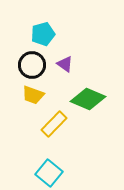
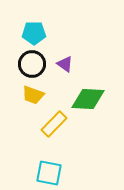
cyan pentagon: moved 9 px left, 1 px up; rotated 15 degrees clockwise
black circle: moved 1 px up
green diamond: rotated 20 degrees counterclockwise
cyan square: rotated 28 degrees counterclockwise
